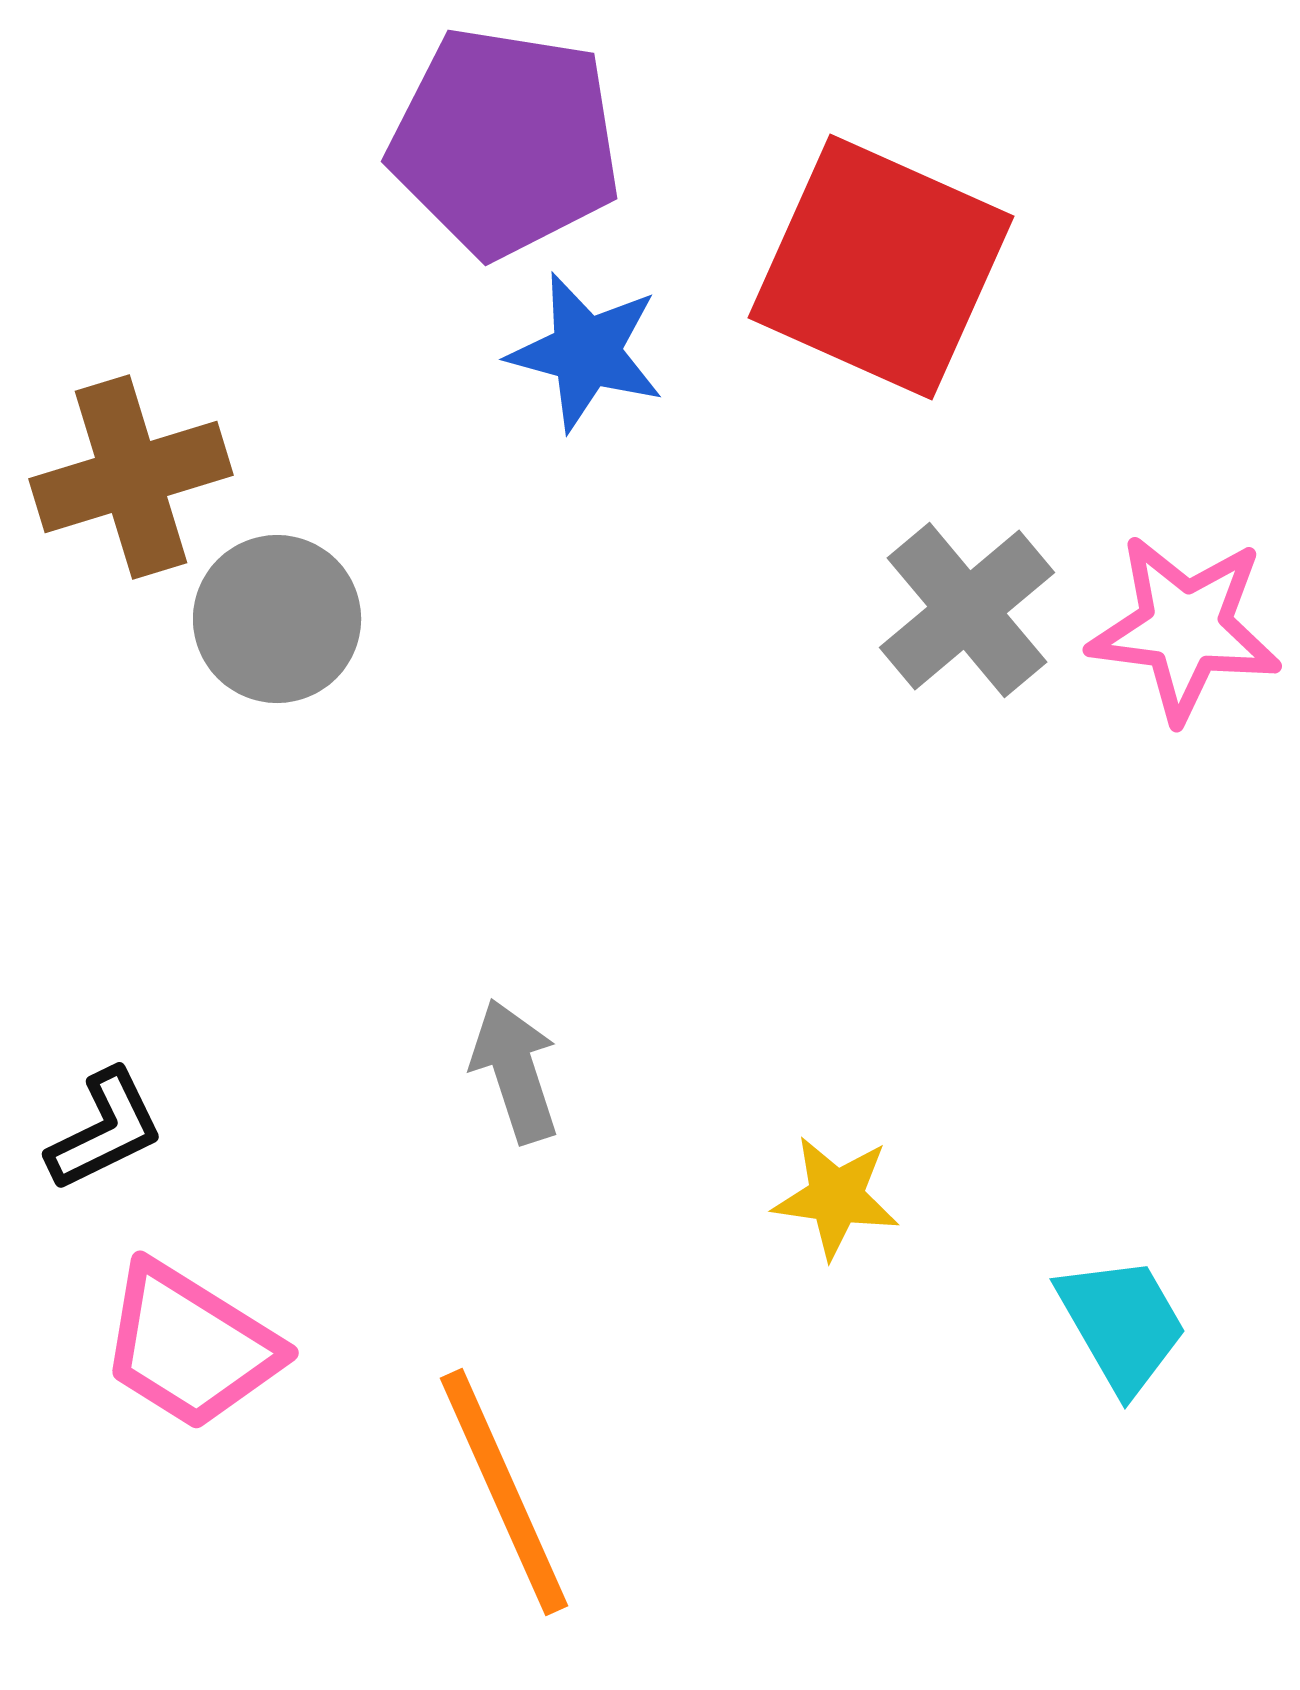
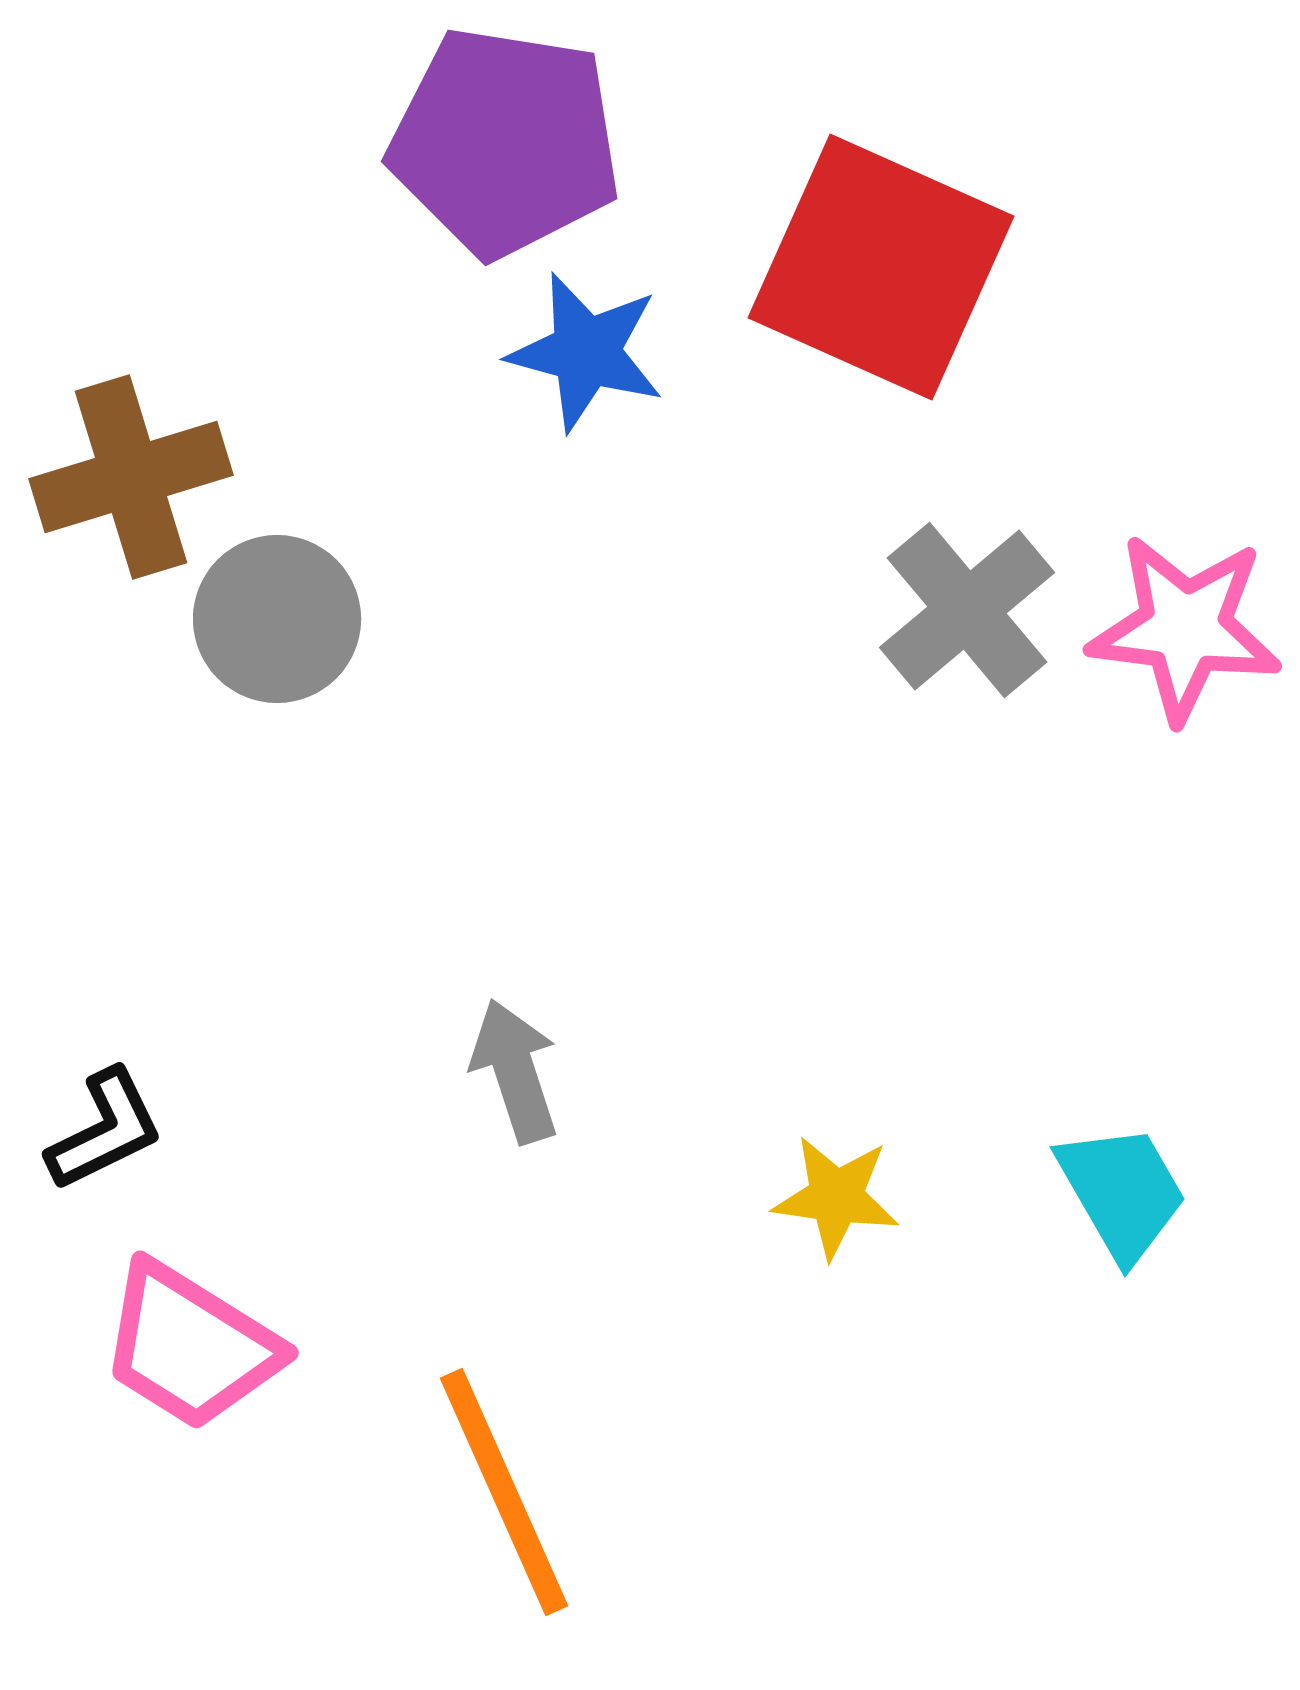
cyan trapezoid: moved 132 px up
